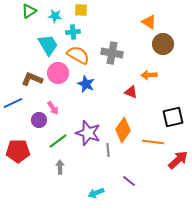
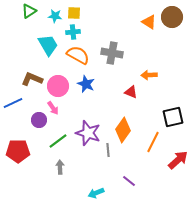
yellow square: moved 7 px left, 3 px down
brown circle: moved 9 px right, 27 px up
pink circle: moved 13 px down
orange line: rotated 70 degrees counterclockwise
